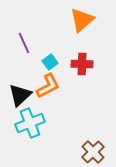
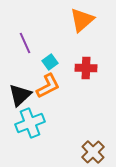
purple line: moved 1 px right
red cross: moved 4 px right, 4 px down
